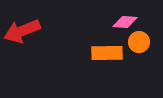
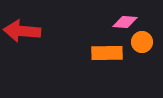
red arrow: rotated 27 degrees clockwise
orange circle: moved 3 px right
